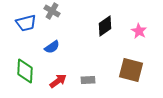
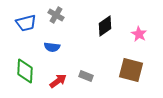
gray cross: moved 4 px right, 4 px down
pink star: moved 3 px down
blue semicircle: rotated 42 degrees clockwise
gray rectangle: moved 2 px left, 4 px up; rotated 24 degrees clockwise
